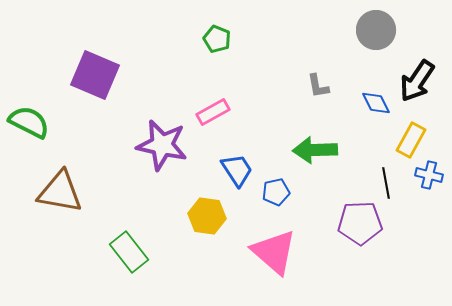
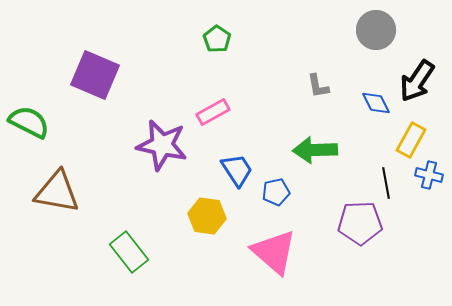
green pentagon: rotated 12 degrees clockwise
brown triangle: moved 3 px left
